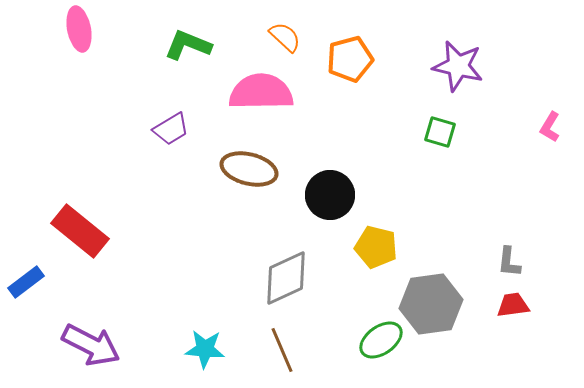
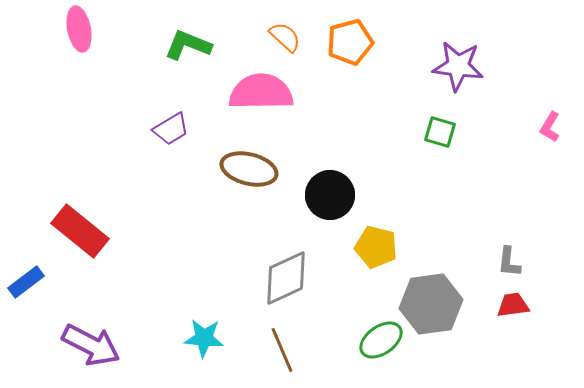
orange pentagon: moved 17 px up
purple star: rotated 6 degrees counterclockwise
cyan star: moved 1 px left, 11 px up
